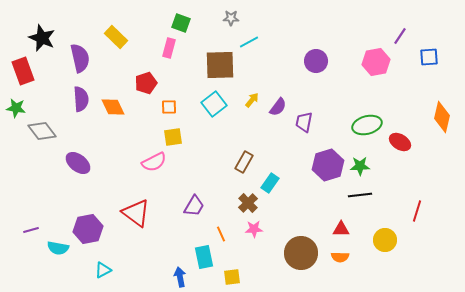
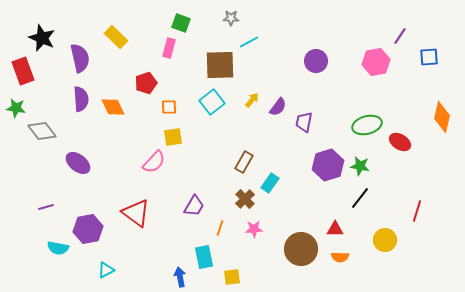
cyan square at (214, 104): moved 2 px left, 2 px up
pink semicircle at (154, 162): rotated 20 degrees counterclockwise
green star at (360, 166): rotated 12 degrees clockwise
black line at (360, 195): moved 3 px down; rotated 45 degrees counterclockwise
brown cross at (248, 203): moved 3 px left, 4 px up
red triangle at (341, 229): moved 6 px left
purple line at (31, 230): moved 15 px right, 23 px up
orange line at (221, 234): moved 1 px left, 6 px up; rotated 42 degrees clockwise
brown circle at (301, 253): moved 4 px up
cyan triangle at (103, 270): moved 3 px right
